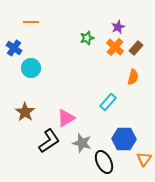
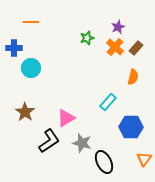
blue cross: rotated 35 degrees counterclockwise
blue hexagon: moved 7 px right, 12 px up
